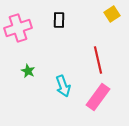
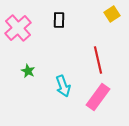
pink cross: rotated 24 degrees counterclockwise
